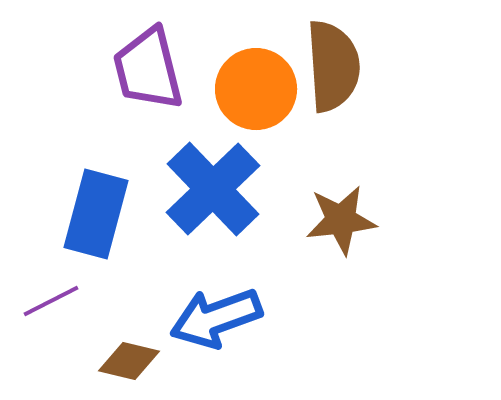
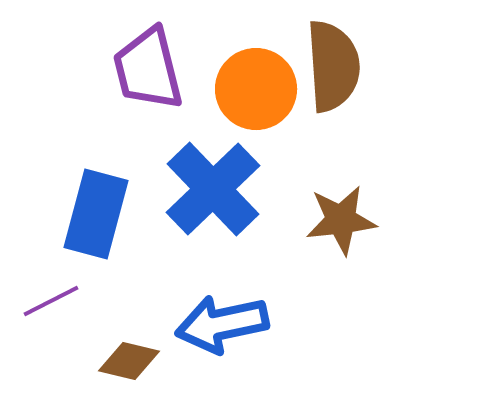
blue arrow: moved 6 px right, 6 px down; rotated 8 degrees clockwise
